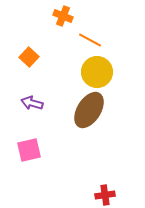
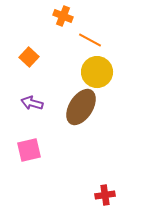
brown ellipse: moved 8 px left, 3 px up
